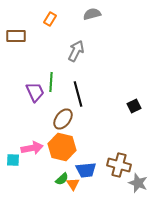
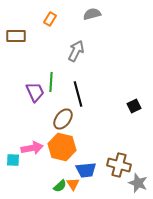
green semicircle: moved 2 px left, 7 px down
